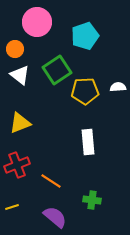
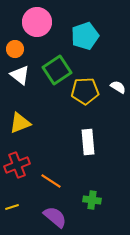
white semicircle: rotated 35 degrees clockwise
